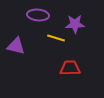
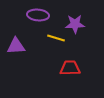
purple triangle: rotated 18 degrees counterclockwise
